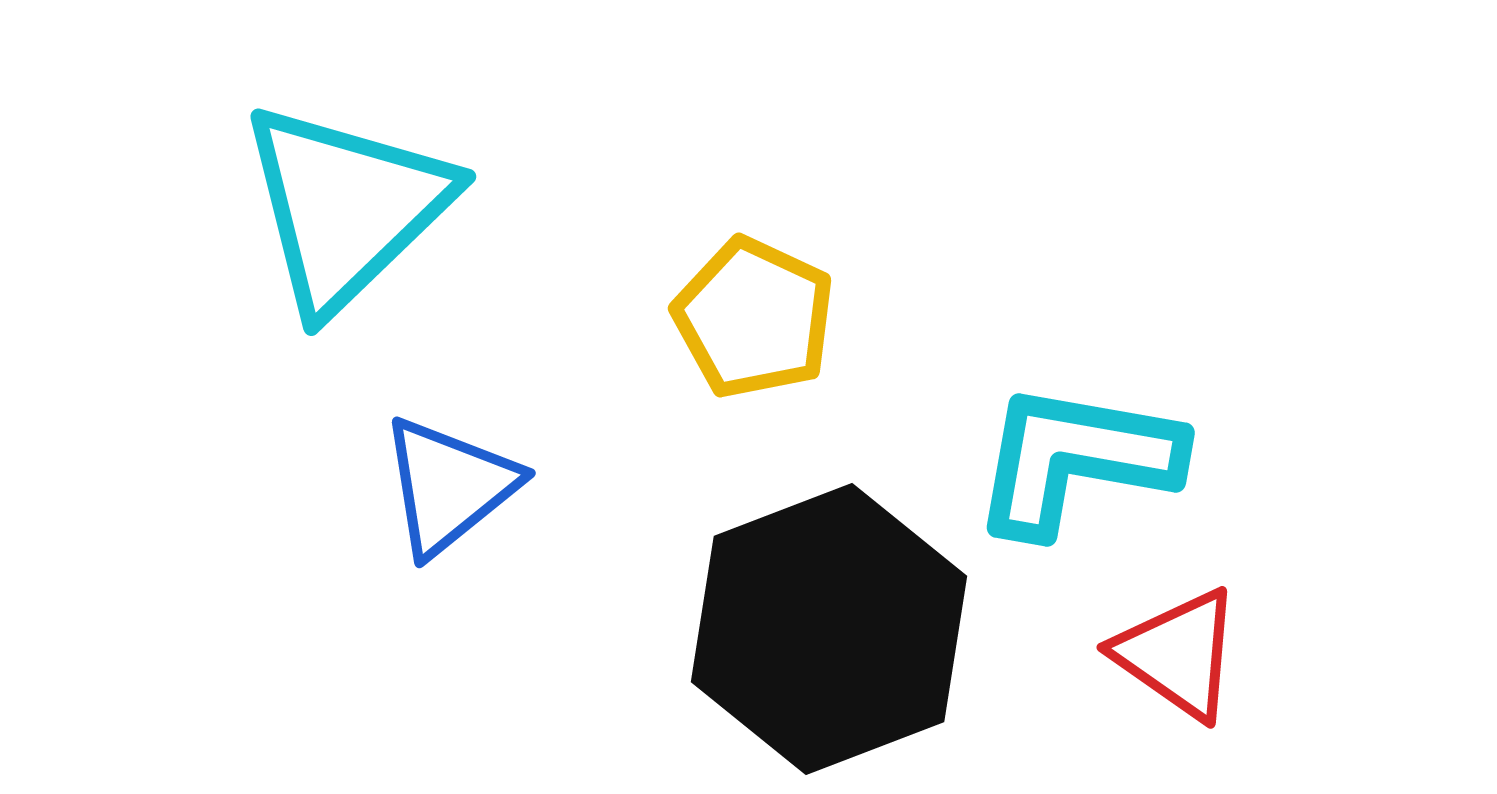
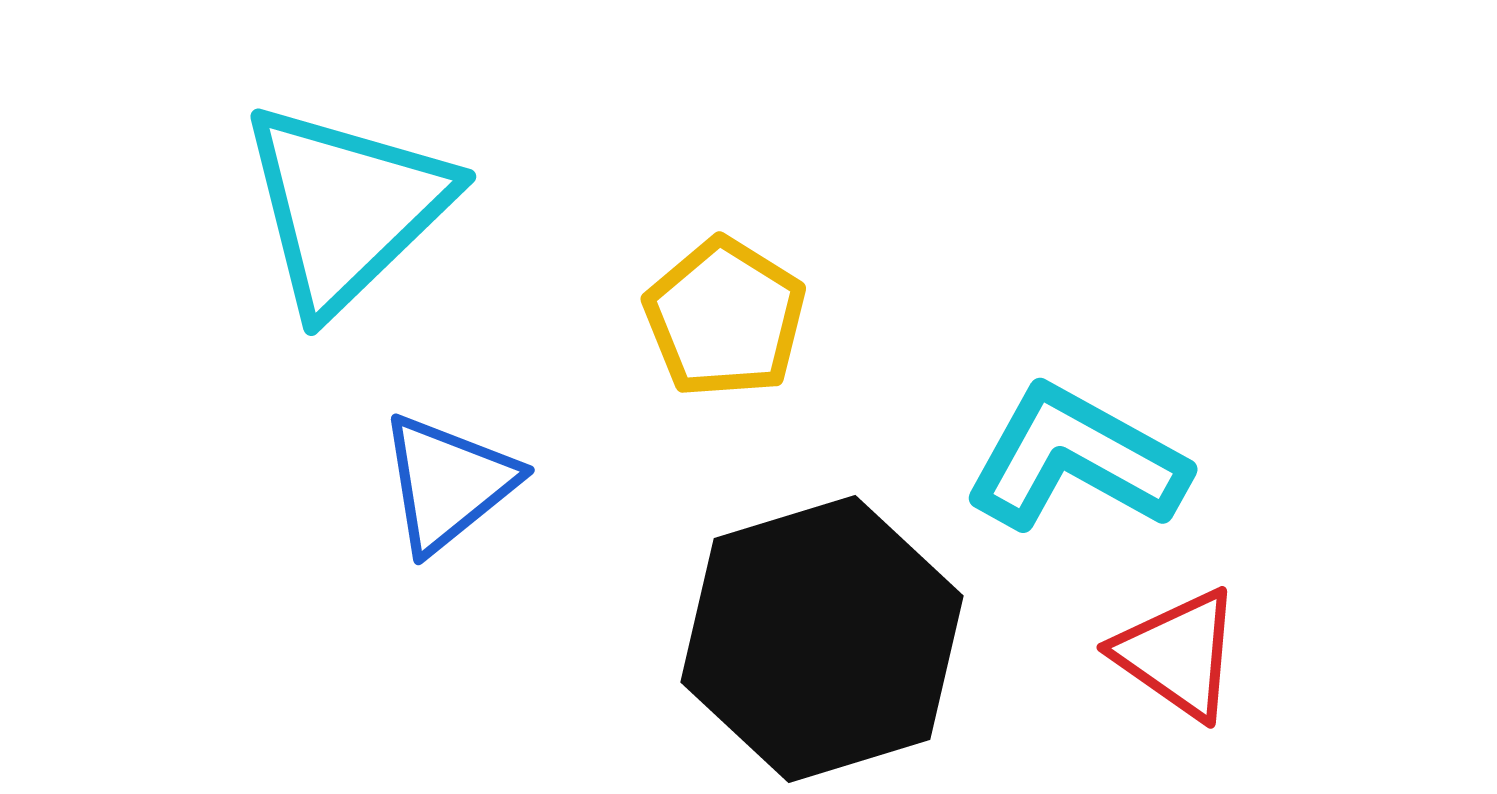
yellow pentagon: moved 29 px left; rotated 7 degrees clockwise
cyan L-shape: rotated 19 degrees clockwise
blue triangle: moved 1 px left, 3 px up
black hexagon: moved 7 px left, 10 px down; rotated 4 degrees clockwise
